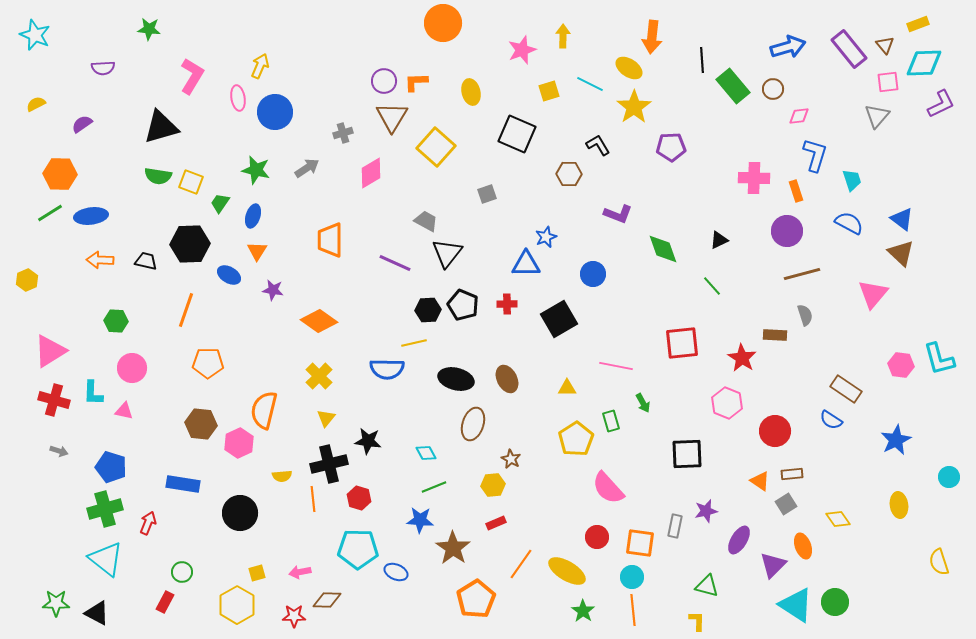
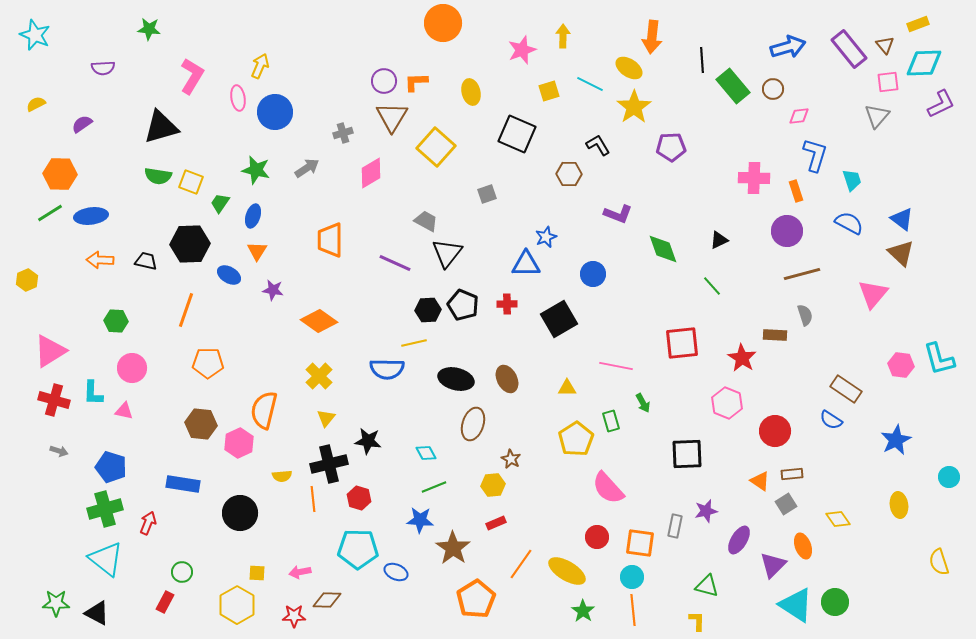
yellow square at (257, 573): rotated 18 degrees clockwise
